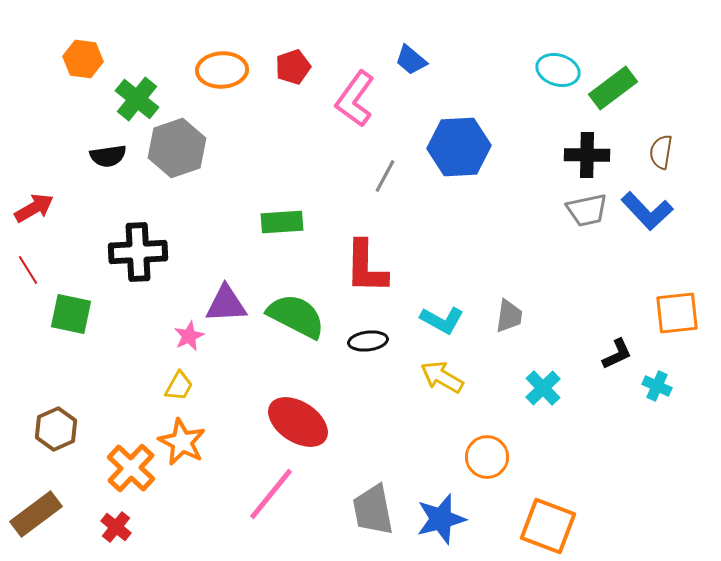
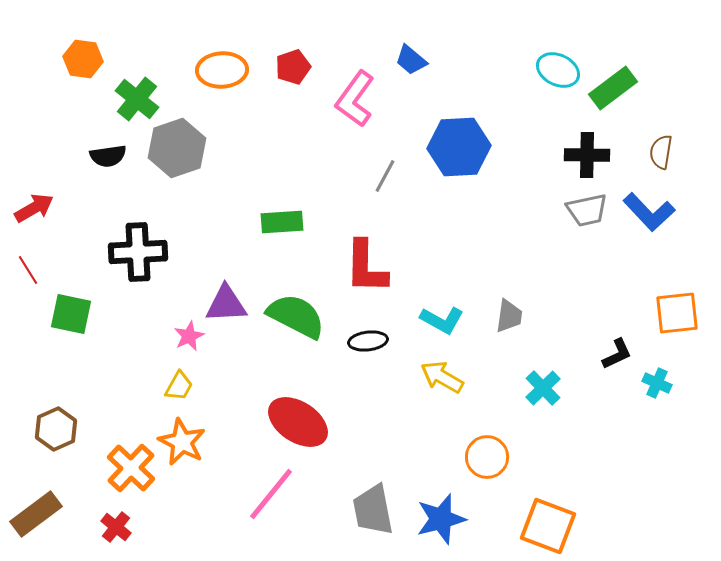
cyan ellipse at (558, 70): rotated 9 degrees clockwise
blue L-shape at (647, 211): moved 2 px right, 1 px down
cyan cross at (657, 386): moved 3 px up
